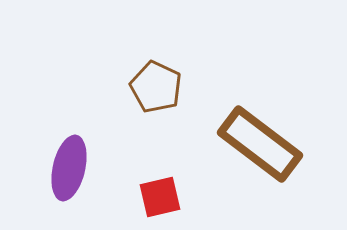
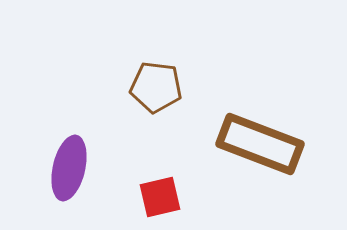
brown pentagon: rotated 18 degrees counterclockwise
brown rectangle: rotated 16 degrees counterclockwise
